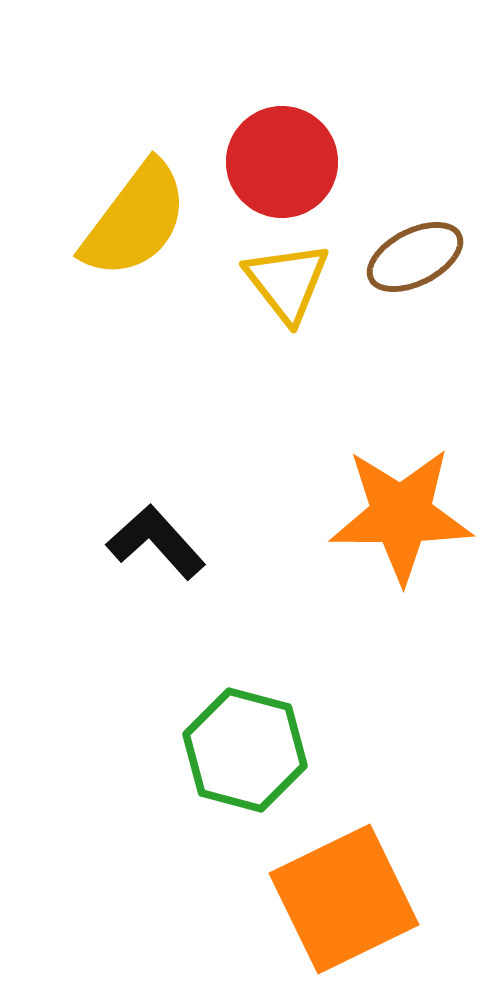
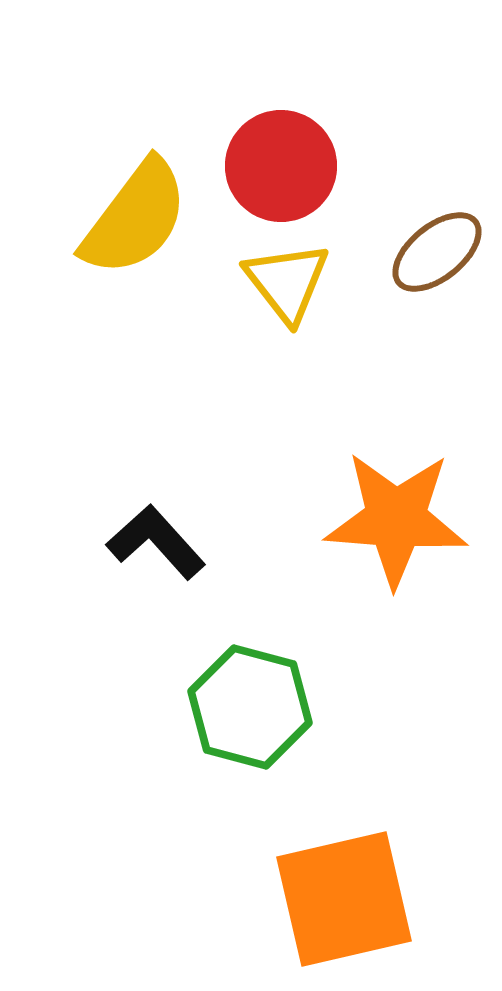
red circle: moved 1 px left, 4 px down
yellow semicircle: moved 2 px up
brown ellipse: moved 22 px right, 5 px up; rotated 12 degrees counterclockwise
orange star: moved 5 px left, 4 px down; rotated 4 degrees clockwise
green hexagon: moved 5 px right, 43 px up
orange square: rotated 13 degrees clockwise
